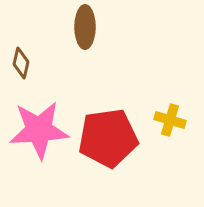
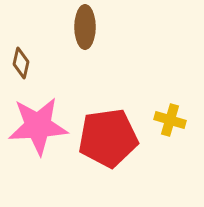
pink star: moved 1 px left, 4 px up
